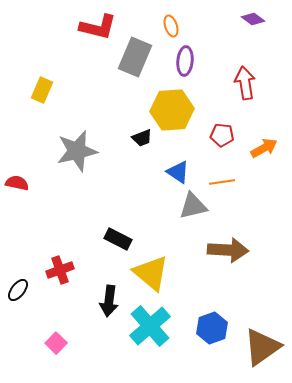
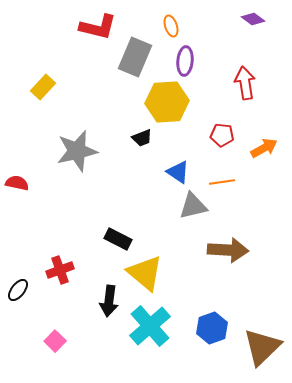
yellow rectangle: moved 1 px right, 3 px up; rotated 20 degrees clockwise
yellow hexagon: moved 5 px left, 8 px up
yellow triangle: moved 6 px left
pink square: moved 1 px left, 2 px up
brown triangle: rotated 9 degrees counterclockwise
